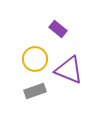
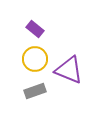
purple rectangle: moved 23 px left
